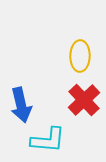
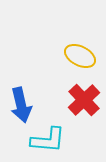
yellow ellipse: rotated 64 degrees counterclockwise
